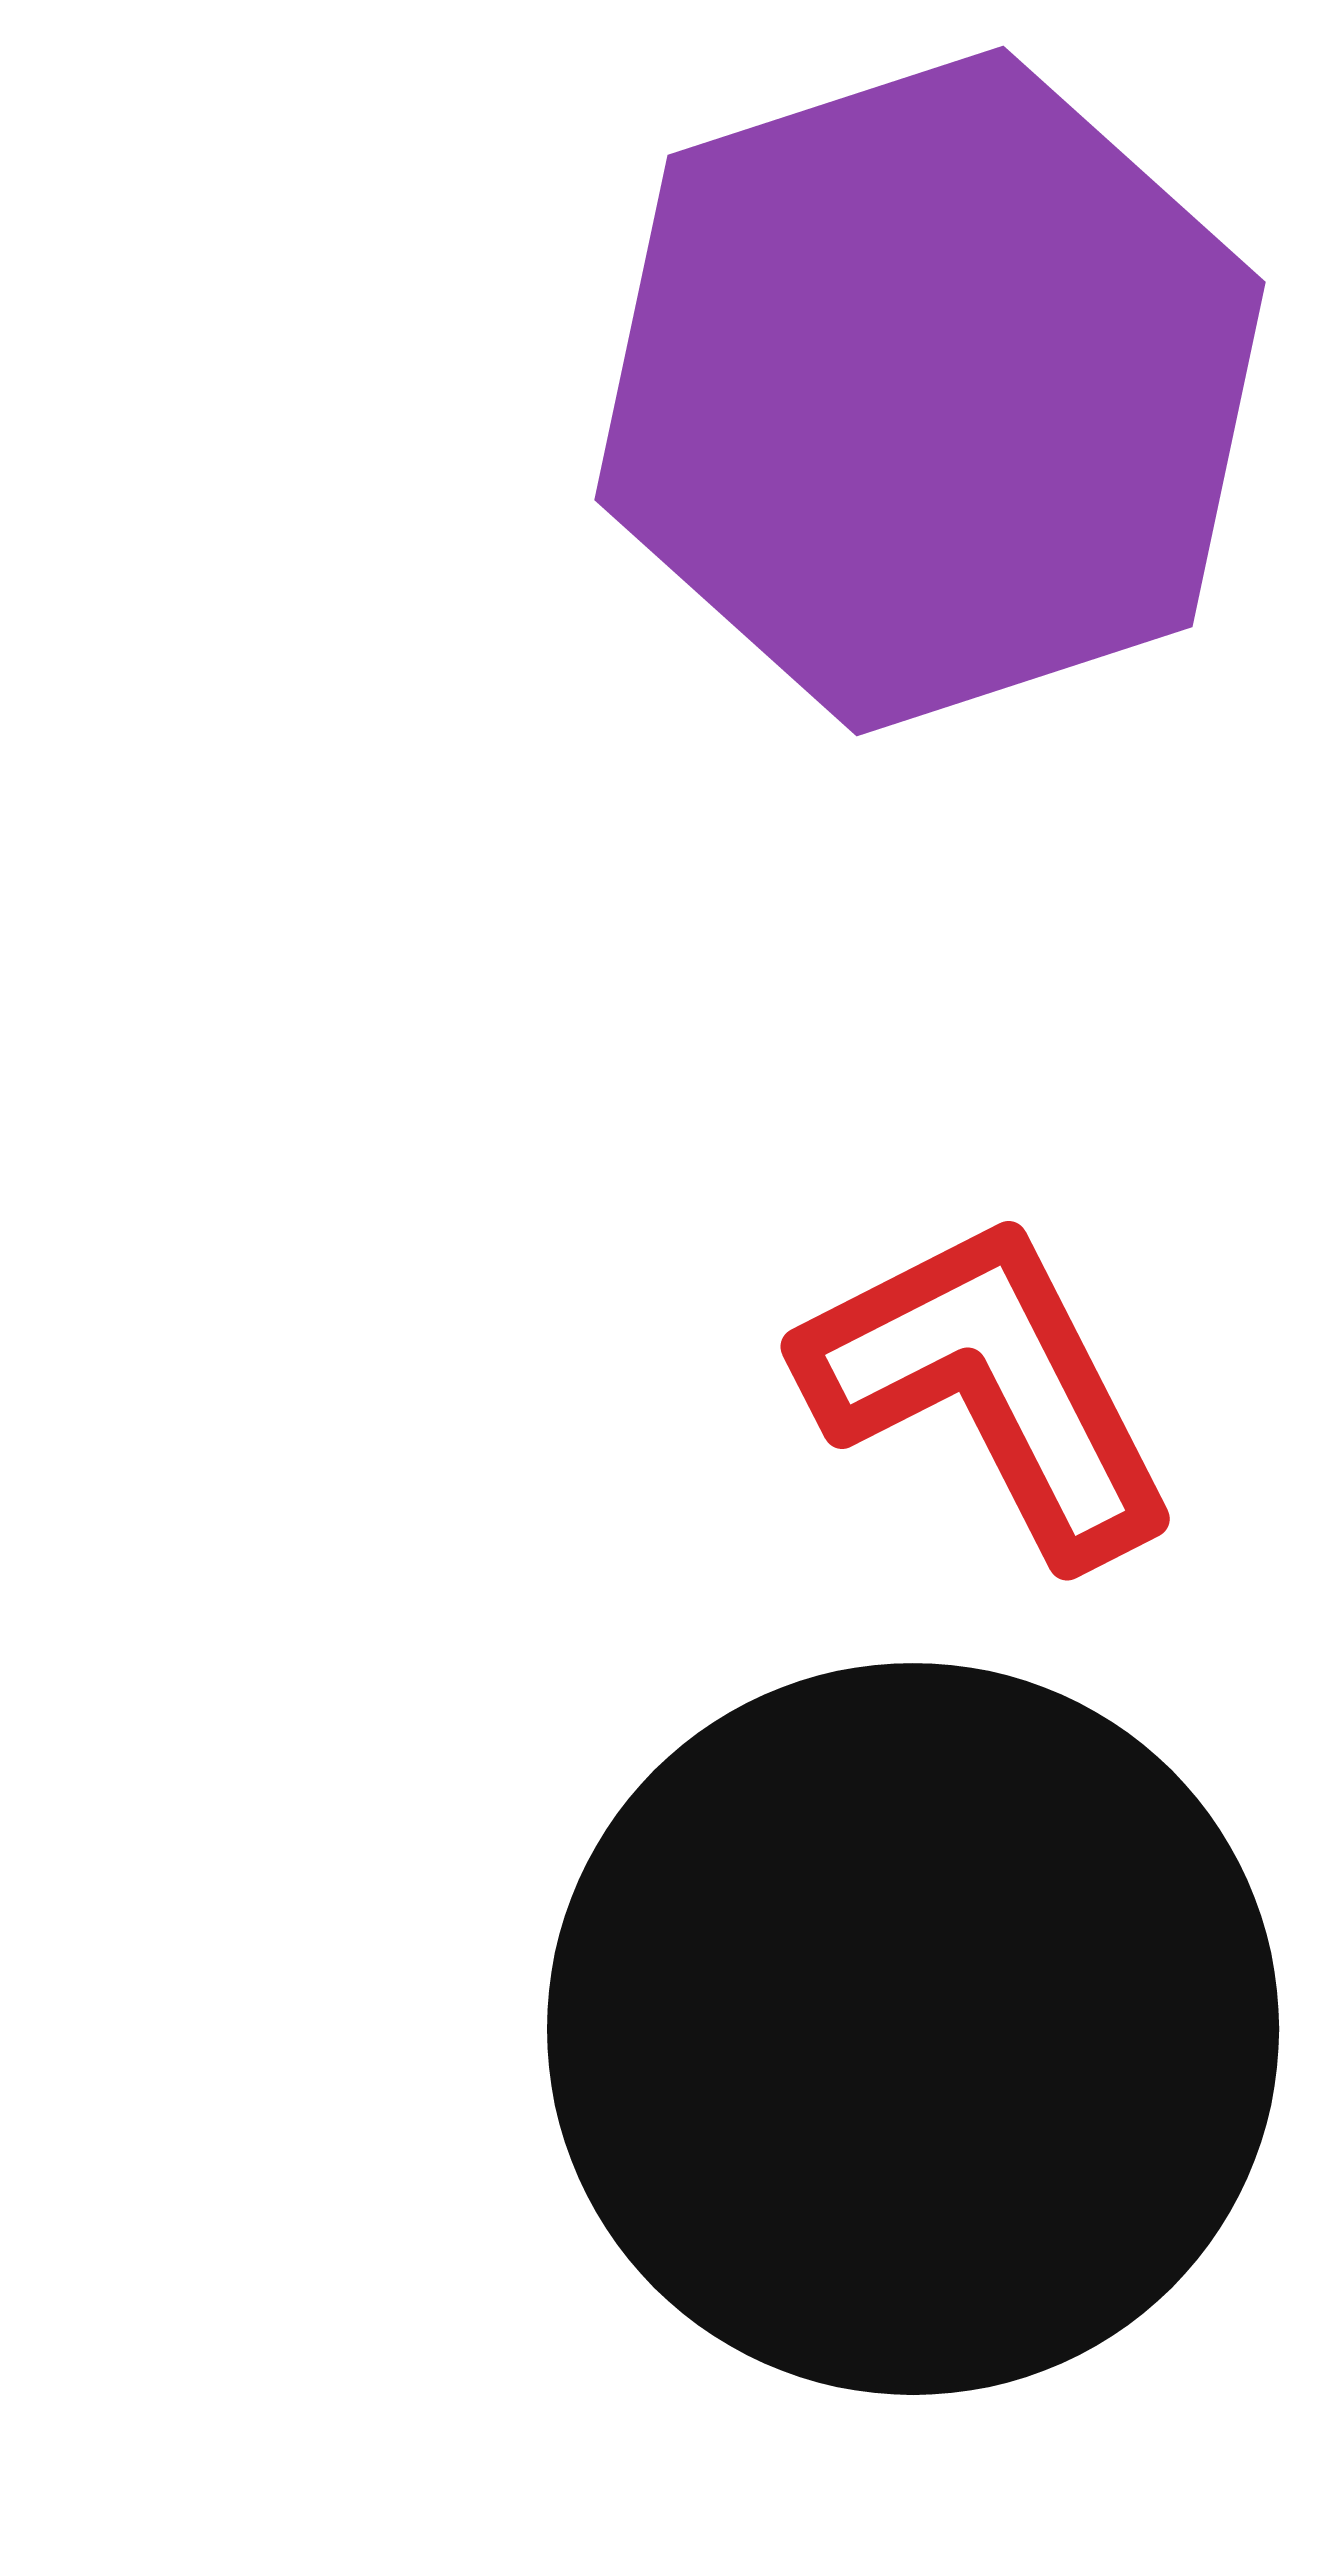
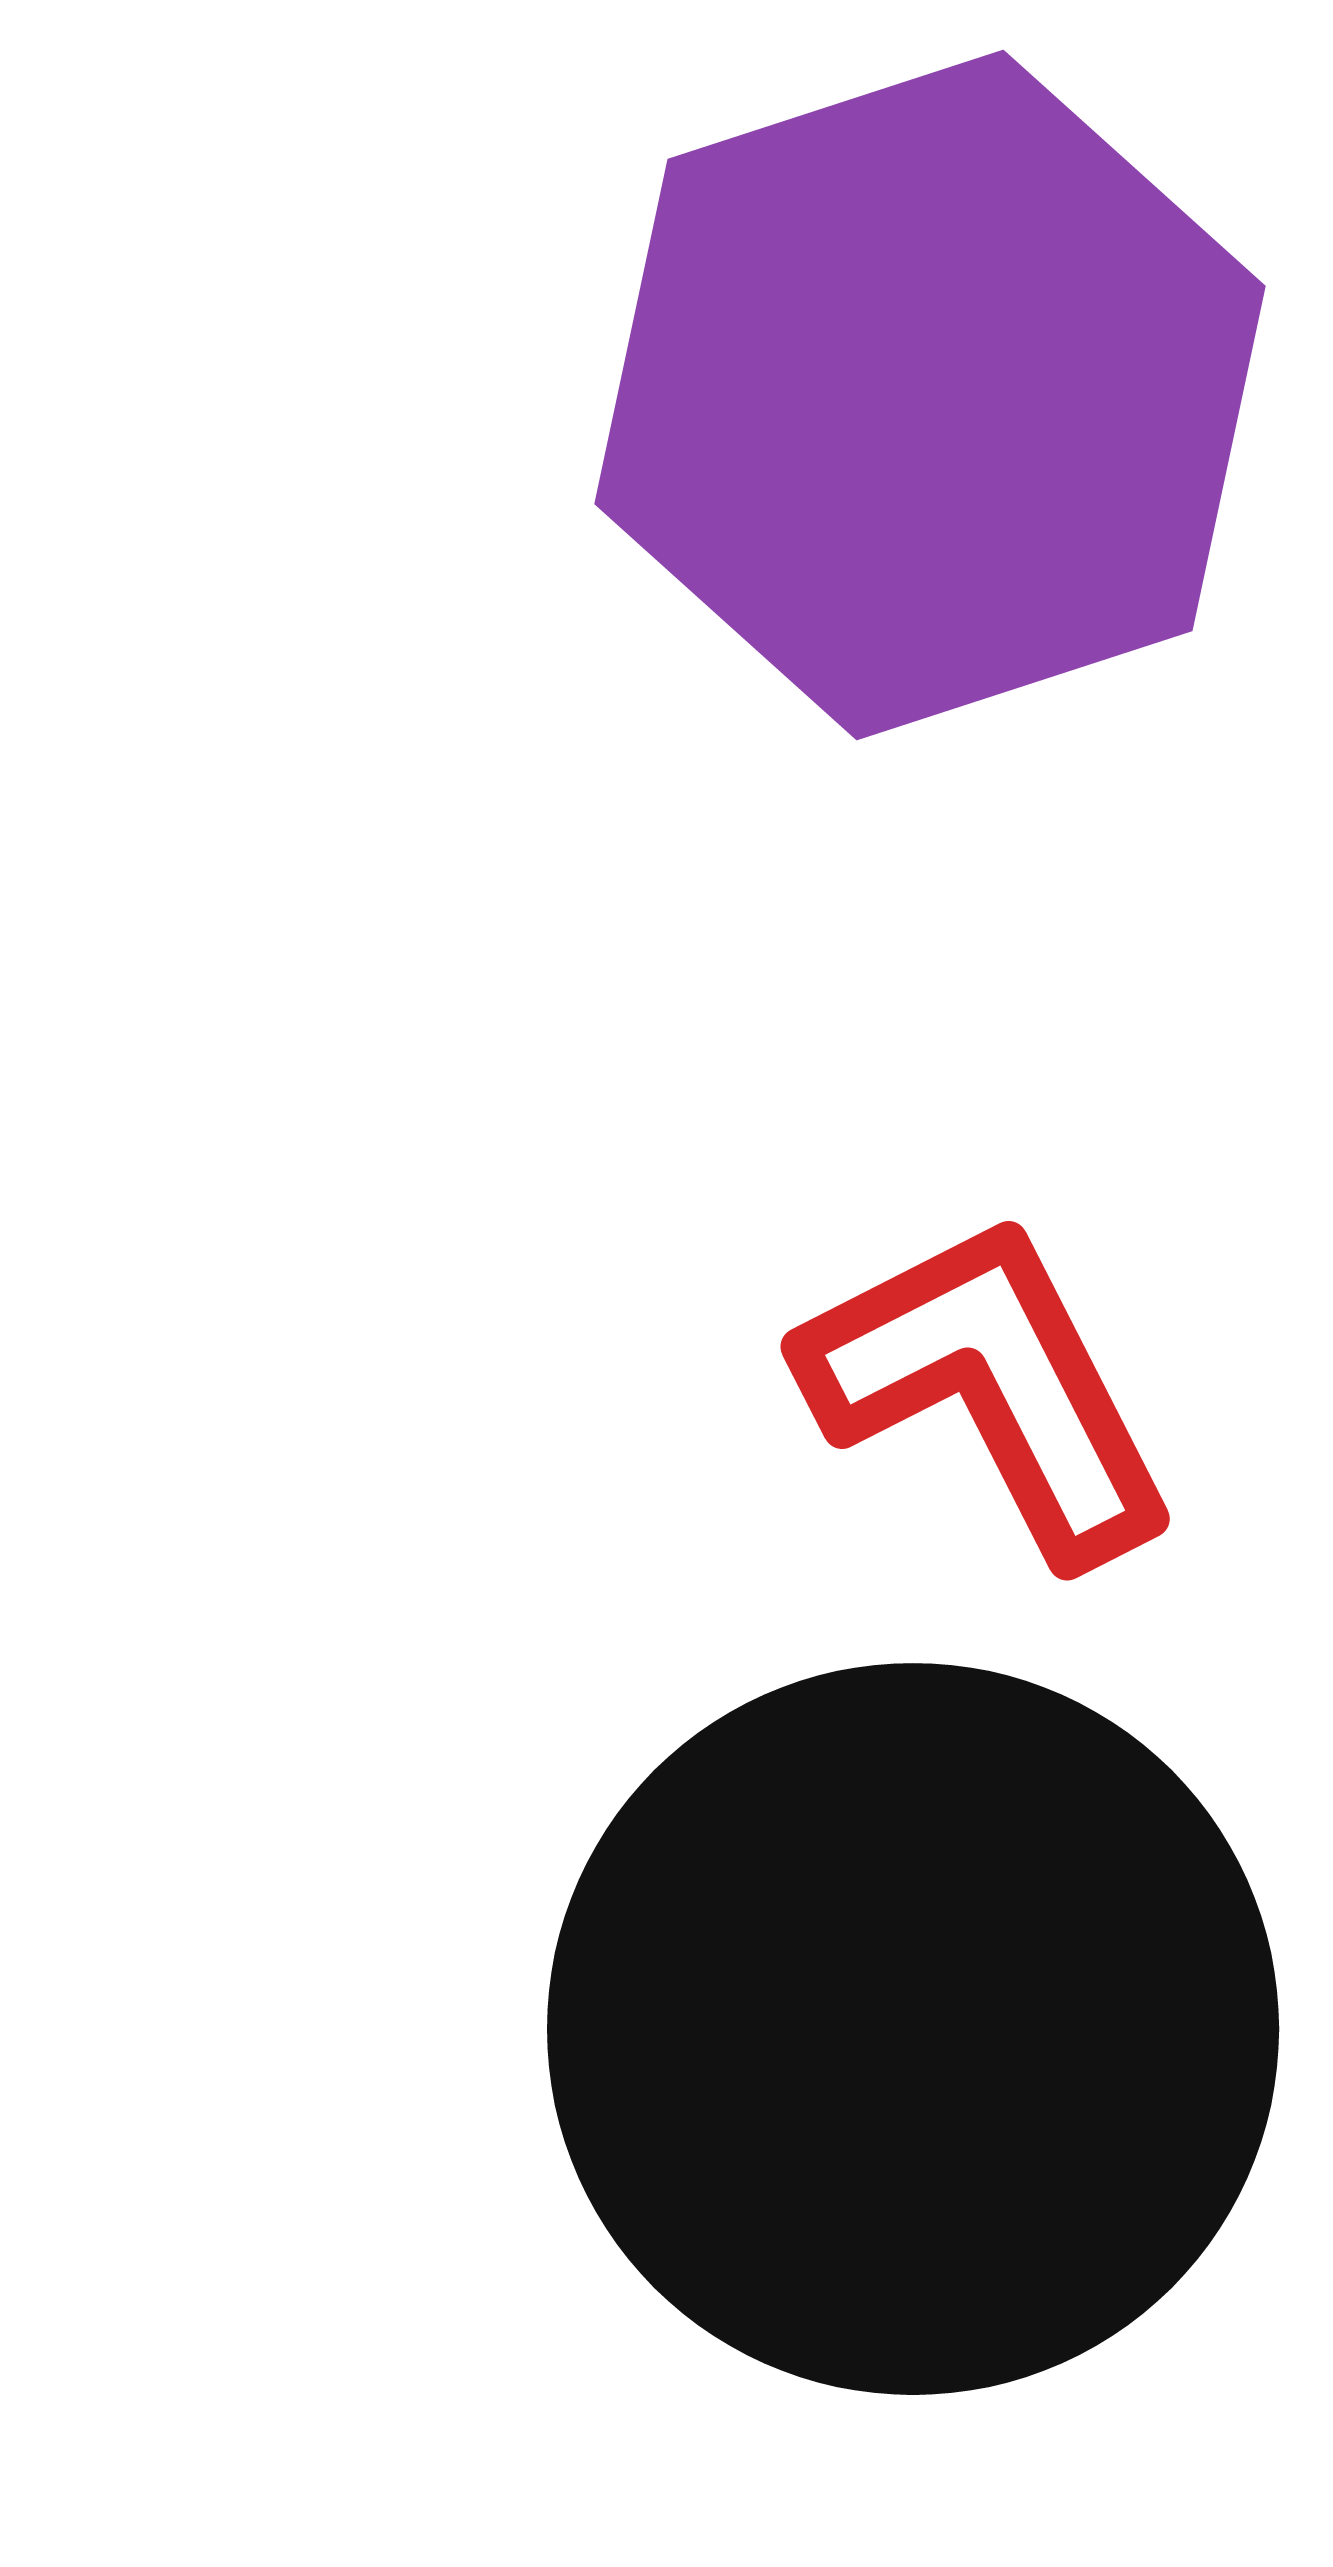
purple hexagon: moved 4 px down
